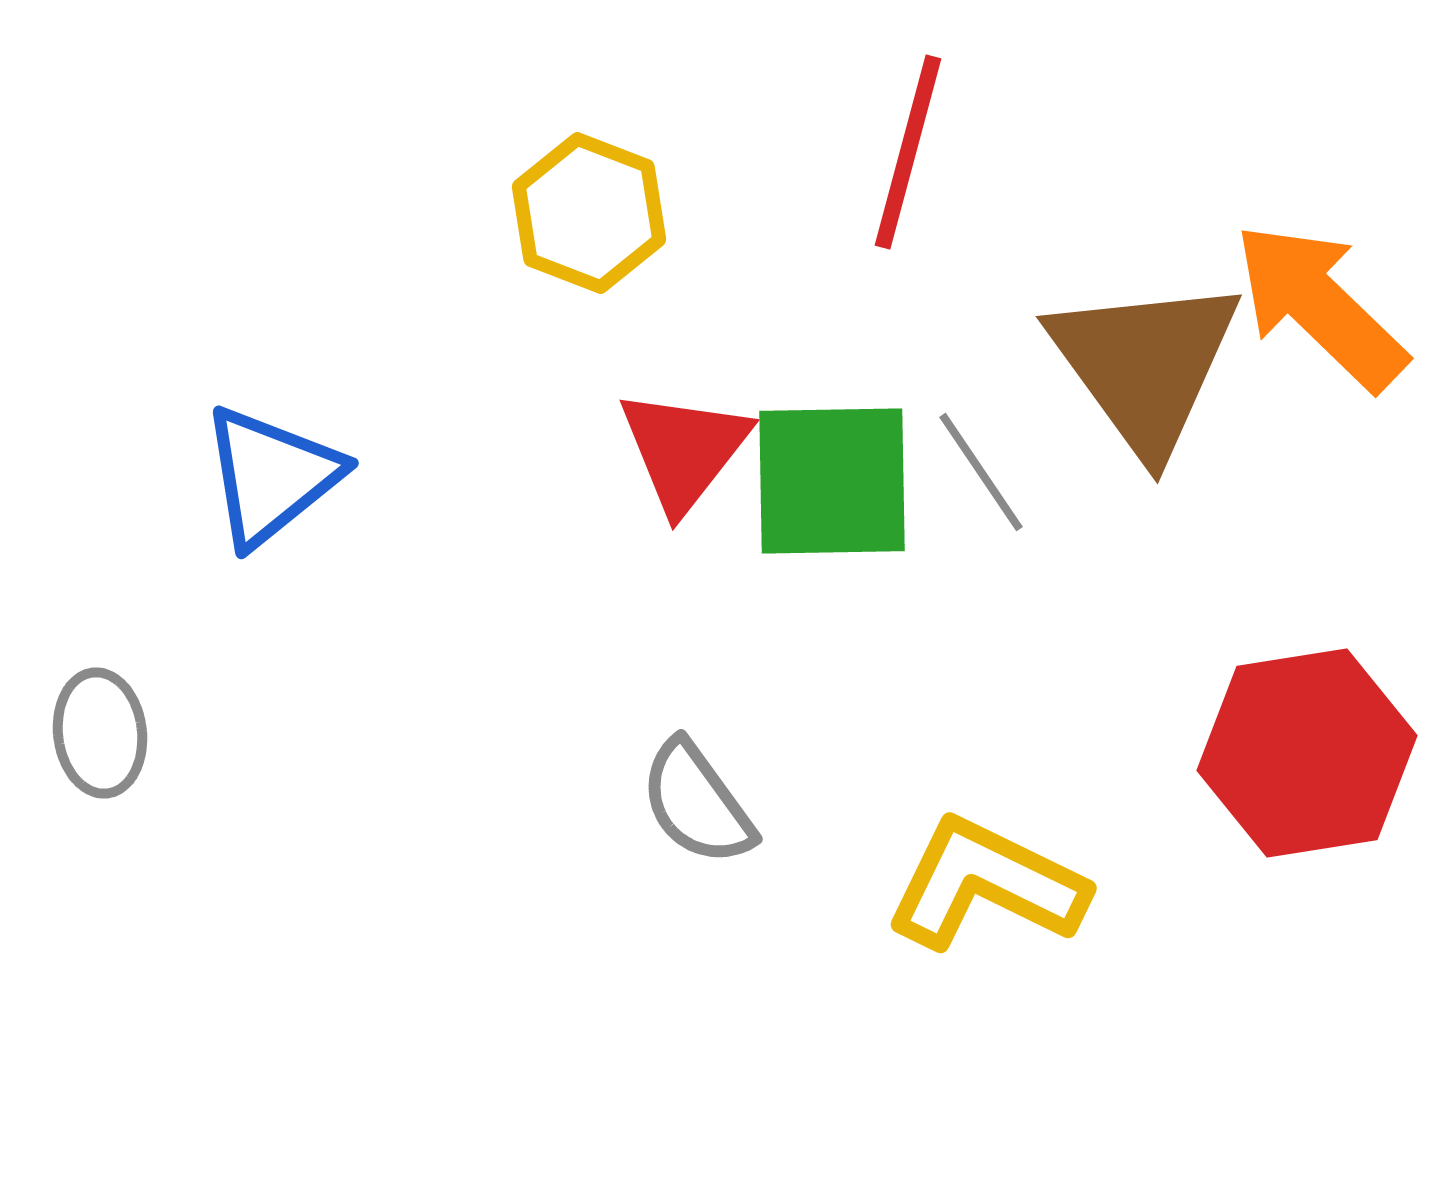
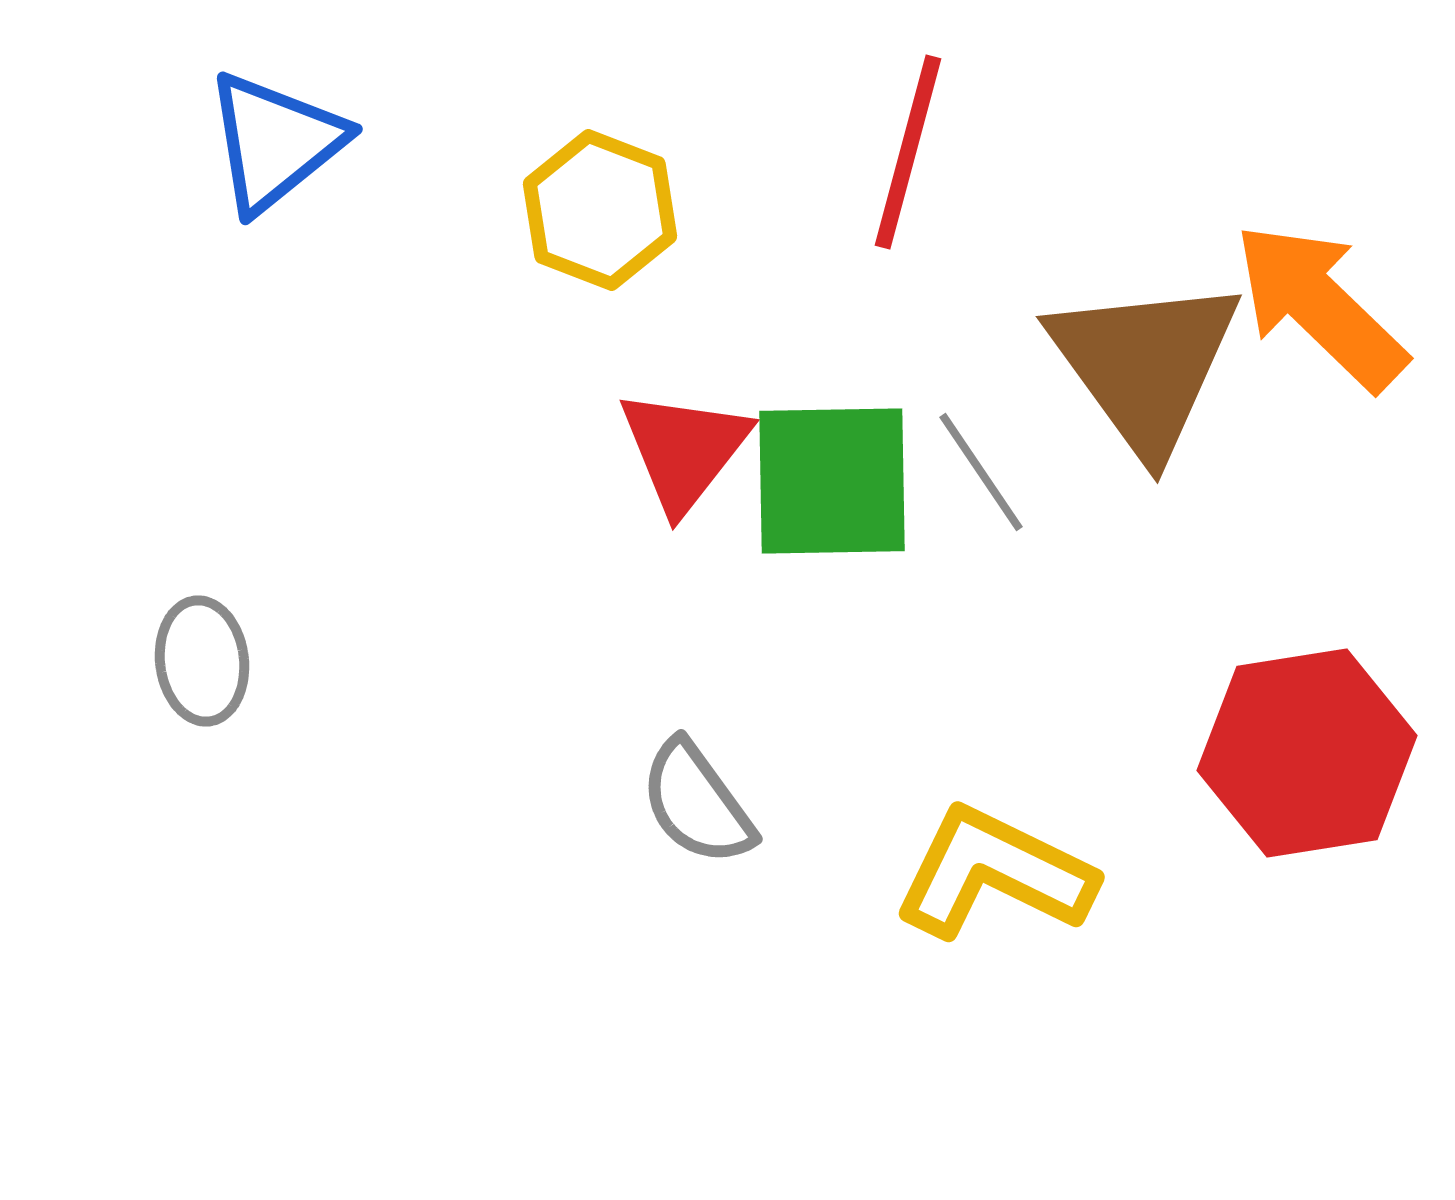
yellow hexagon: moved 11 px right, 3 px up
blue triangle: moved 4 px right, 334 px up
gray ellipse: moved 102 px right, 72 px up
yellow L-shape: moved 8 px right, 11 px up
